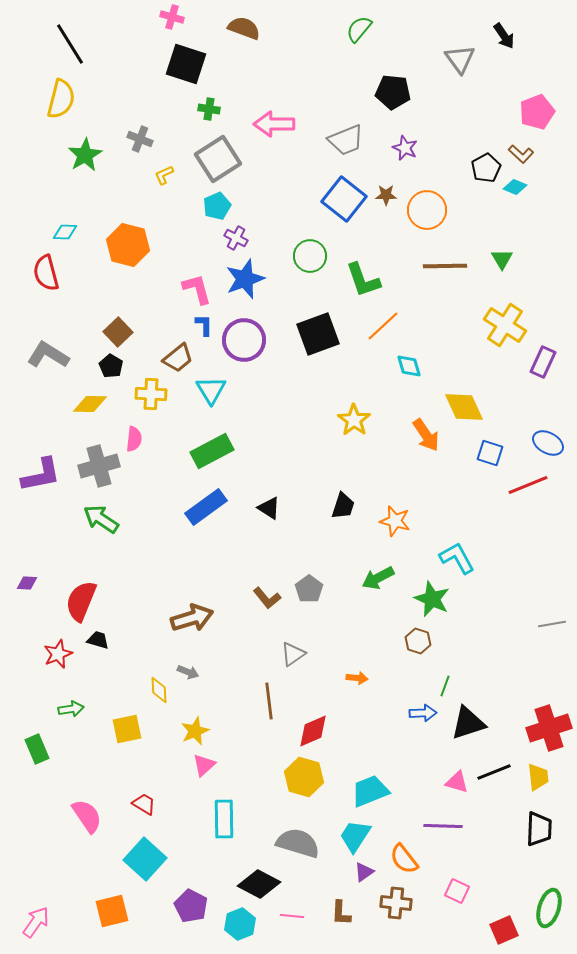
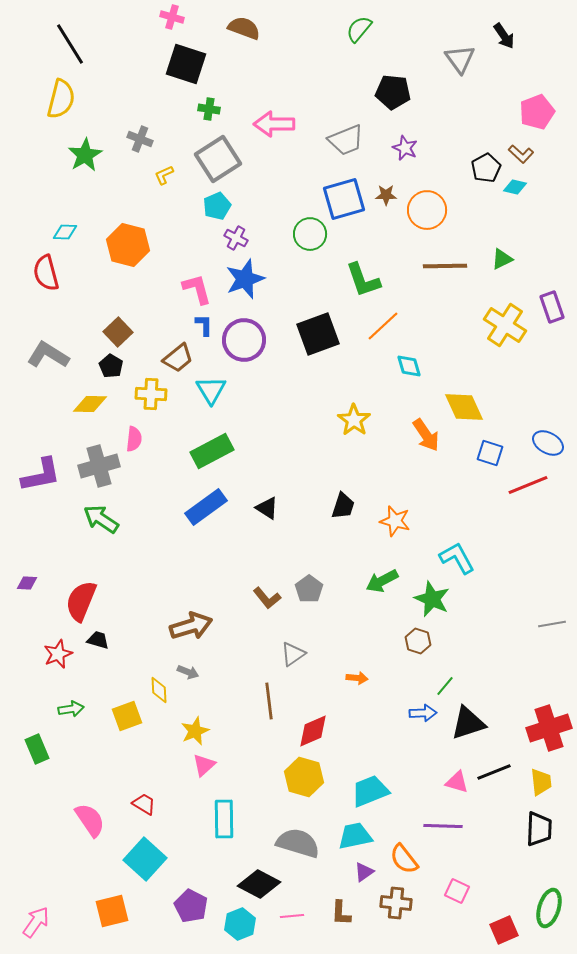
cyan diamond at (515, 187): rotated 10 degrees counterclockwise
blue square at (344, 199): rotated 36 degrees clockwise
green circle at (310, 256): moved 22 px up
green triangle at (502, 259): rotated 35 degrees clockwise
purple rectangle at (543, 362): moved 9 px right, 55 px up; rotated 44 degrees counterclockwise
black triangle at (269, 508): moved 2 px left
green arrow at (378, 578): moved 4 px right, 3 px down
brown arrow at (192, 618): moved 1 px left, 8 px down
green line at (445, 686): rotated 20 degrees clockwise
yellow square at (127, 729): moved 13 px up; rotated 8 degrees counterclockwise
yellow trapezoid at (538, 777): moved 3 px right, 5 px down
pink semicircle at (87, 816): moved 3 px right, 4 px down
cyan trapezoid at (355, 836): rotated 45 degrees clockwise
pink line at (292, 916): rotated 10 degrees counterclockwise
